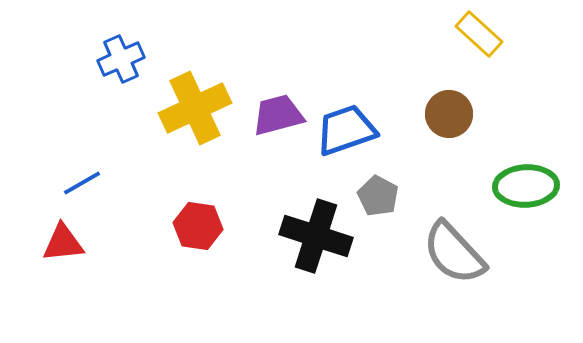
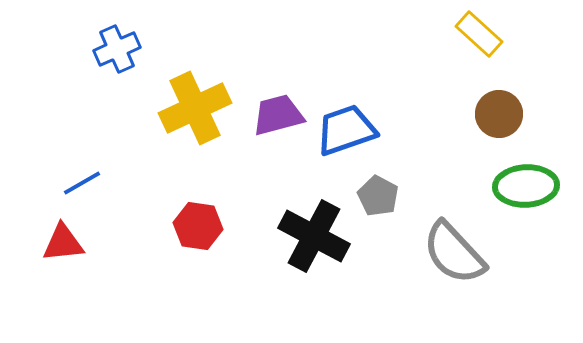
blue cross: moved 4 px left, 10 px up
brown circle: moved 50 px right
black cross: moved 2 px left; rotated 10 degrees clockwise
